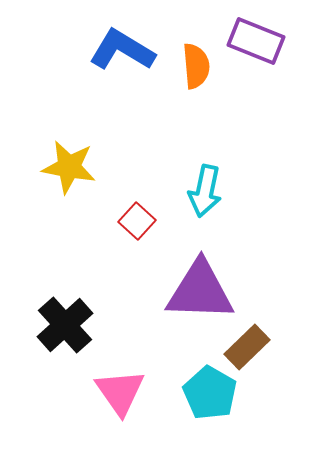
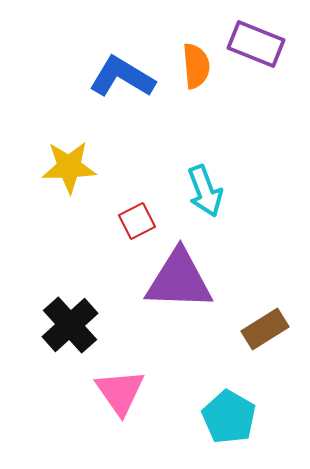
purple rectangle: moved 3 px down
blue L-shape: moved 27 px down
yellow star: rotated 12 degrees counterclockwise
cyan arrow: rotated 33 degrees counterclockwise
red square: rotated 21 degrees clockwise
purple triangle: moved 21 px left, 11 px up
black cross: moved 5 px right
brown rectangle: moved 18 px right, 18 px up; rotated 12 degrees clockwise
cyan pentagon: moved 19 px right, 24 px down
